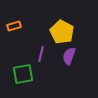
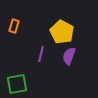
orange rectangle: rotated 56 degrees counterclockwise
green square: moved 6 px left, 10 px down
